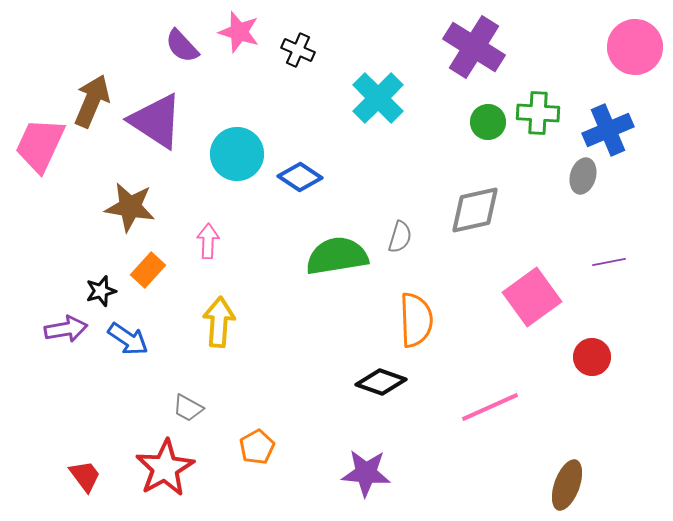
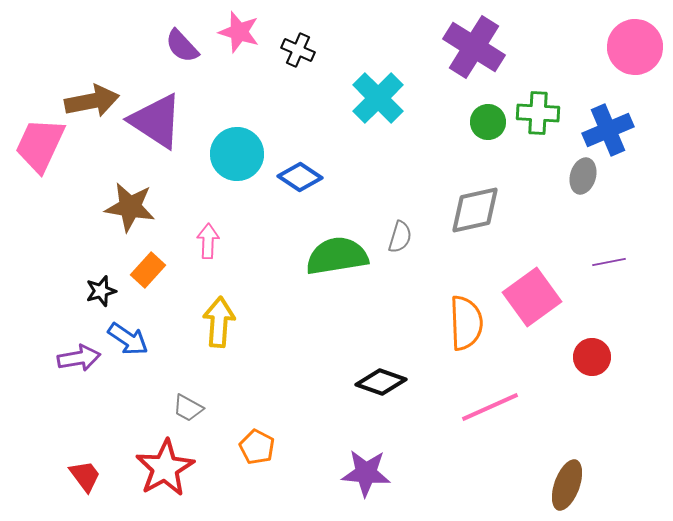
brown arrow: rotated 56 degrees clockwise
orange semicircle: moved 50 px right, 3 px down
purple arrow: moved 13 px right, 29 px down
orange pentagon: rotated 16 degrees counterclockwise
